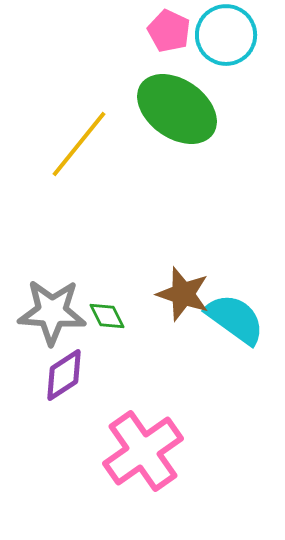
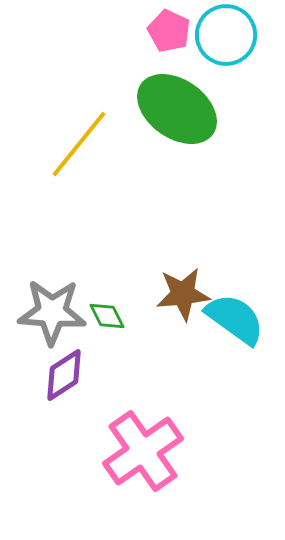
brown star: rotated 24 degrees counterclockwise
